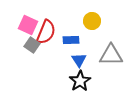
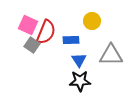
black star: rotated 30 degrees clockwise
